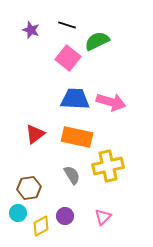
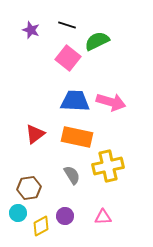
blue trapezoid: moved 2 px down
pink triangle: rotated 42 degrees clockwise
